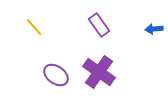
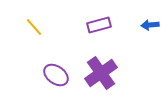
purple rectangle: rotated 70 degrees counterclockwise
blue arrow: moved 4 px left, 4 px up
purple cross: moved 2 px right, 1 px down; rotated 20 degrees clockwise
